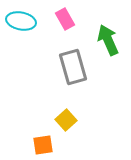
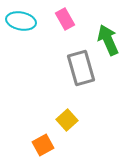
gray rectangle: moved 8 px right, 1 px down
yellow square: moved 1 px right
orange square: rotated 20 degrees counterclockwise
